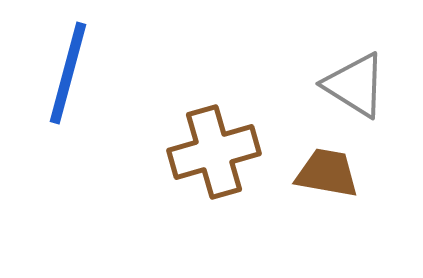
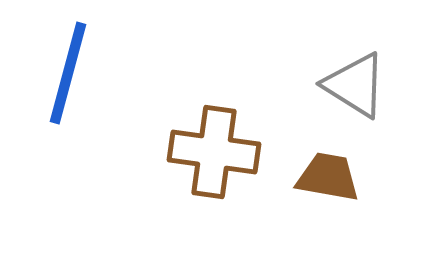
brown cross: rotated 24 degrees clockwise
brown trapezoid: moved 1 px right, 4 px down
